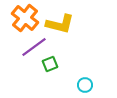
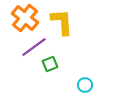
yellow L-shape: moved 2 px right, 2 px up; rotated 108 degrees counterclockwise
